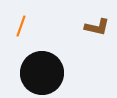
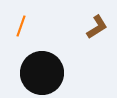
brown L-shape: rotated 45 degrees counterclockwise
